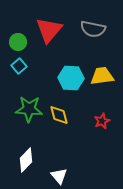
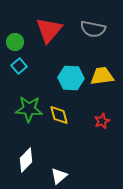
green circle: moved 3 px left
white triangle: rotated 30 degrees clockwise
